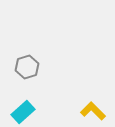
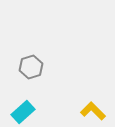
gray hexagon: moved 4 px right
